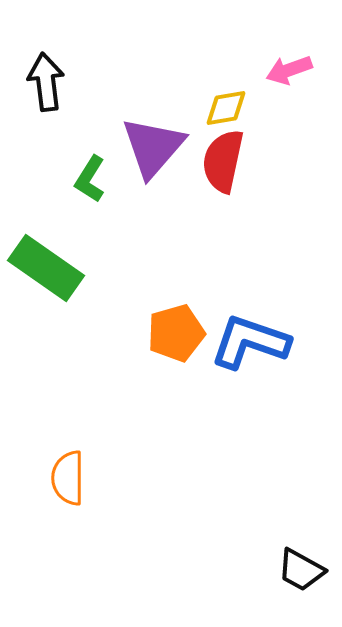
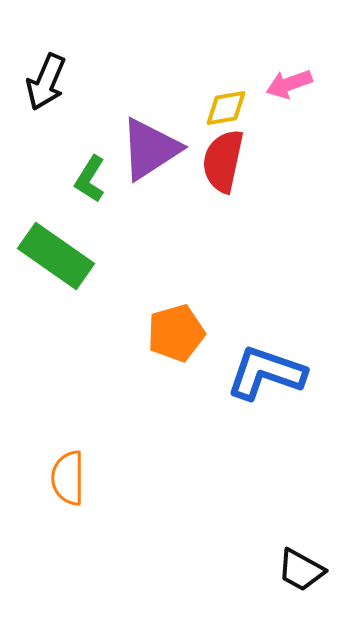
pink arrow: moved 14 px down
black arrow: rotated 150 degrees counterclockwise
purple triangle: moved 3 px left, 2 px down; rotated 16 degrees clockwise
green rectangle: moved 10 px right, 12 px up
blue L-shape: moved 16 px right, 31 px down
